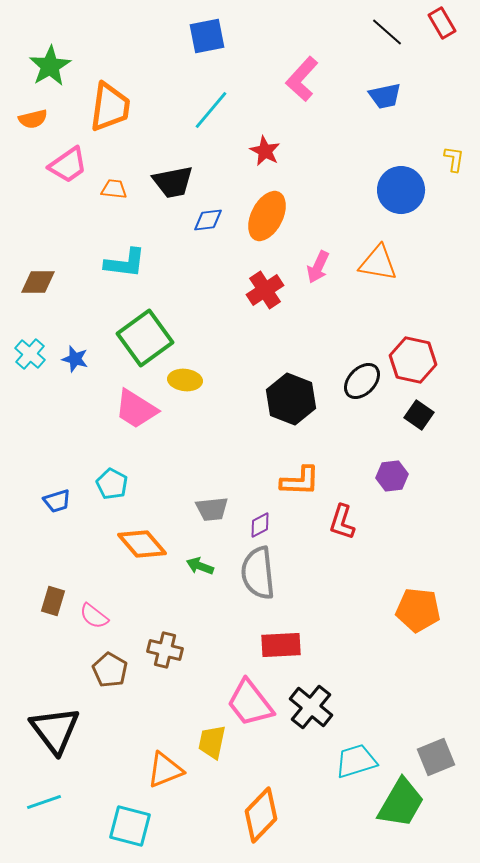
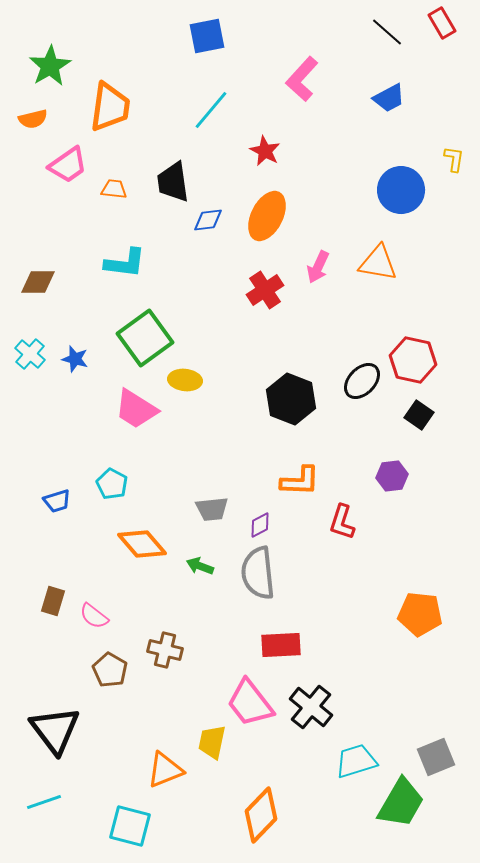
blue trapezoid at (385, 96): moved 4 px right, 2 px down; rotated 16 degrees counterclockwise
black trapezoid at (173, 182): rotated 93 degrees clockwise
orange pentagon at (418, 610): moved 2 px right, 4 px down
